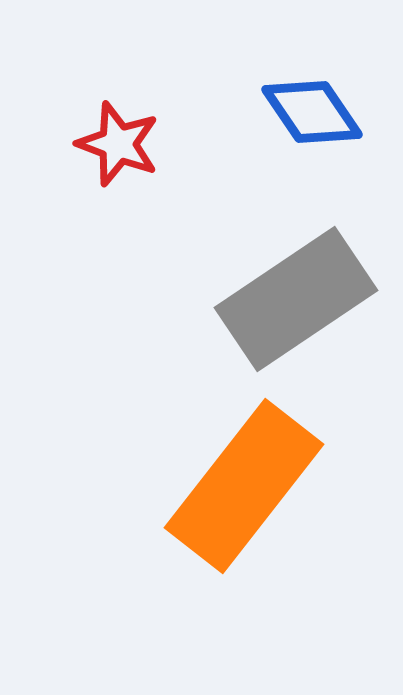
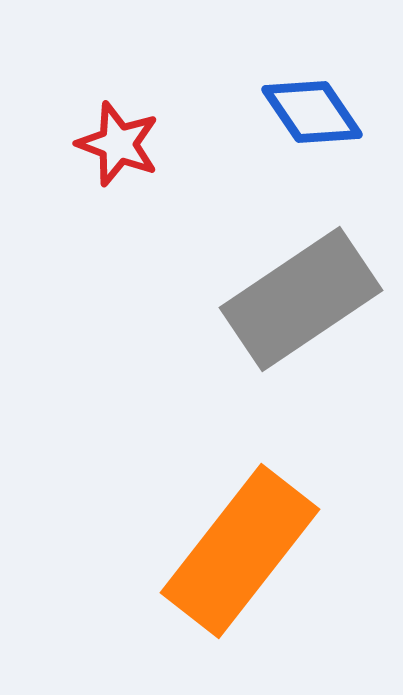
gray rectangle: moved 5 px right
orange rectangle: moved 4 px left, 65 px down
